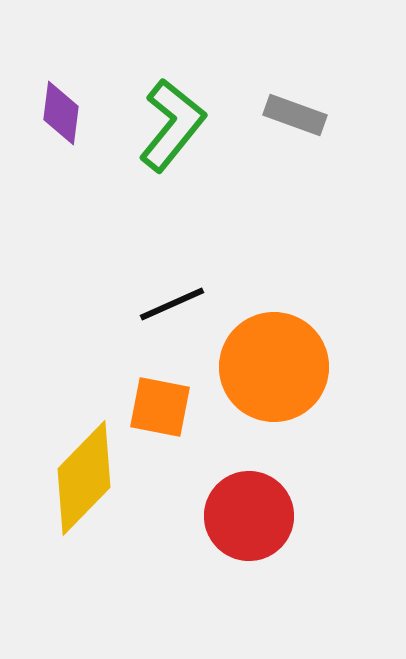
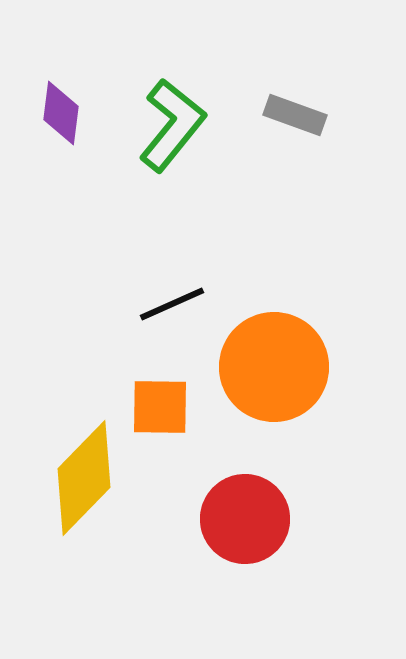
orange square: rotated 10 degrees counterclockwise
red circle: moved 4 px left, 3 px down
